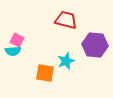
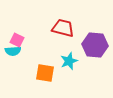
red trapezoid: moved 3 px left, 8 px down
cyan star: moved 3 px right
